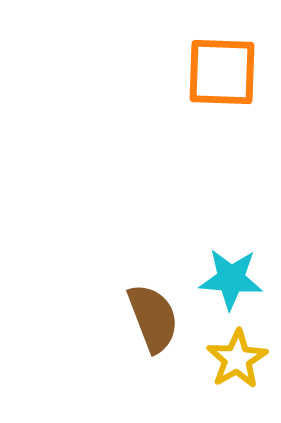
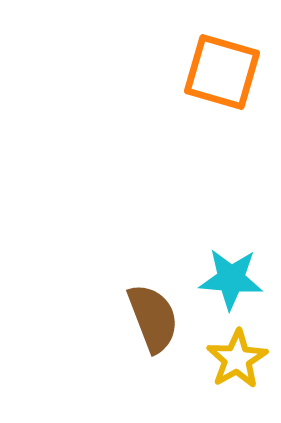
orange square: rotated 14 degrees clockwise
